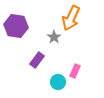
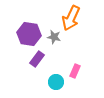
purple hexagon: moved 13 px right, 8 px down
gray star: rotated 24 degrees counterclockwise
purple rectangle: moved 1 px up
cyan circle: moved 2 px left
